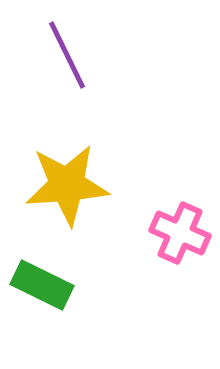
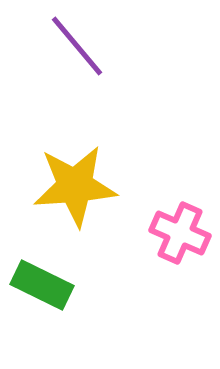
purple line: moved 10 px right, 9 px up; rotated 14 degrees counterclockwise
yellow star: moved 8 px right, 1 px down
